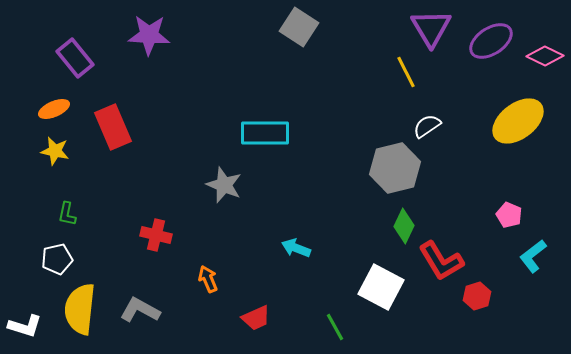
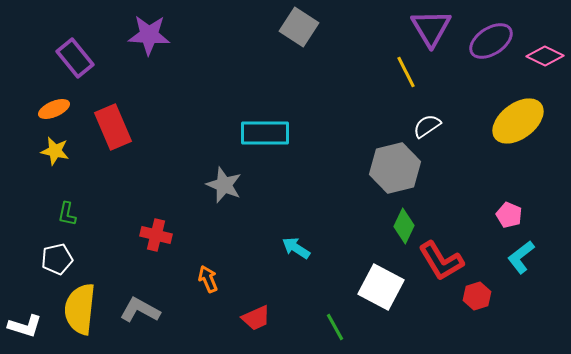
cyan arrow: rotated 12 degrees clockwise
cyan L-shape: moved 12 px left, 1 px down
